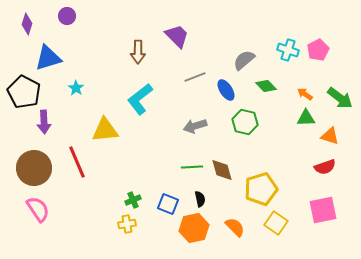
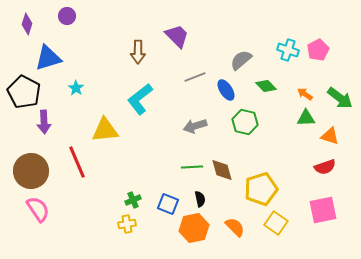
gray semicircle: moved 3 px left
brown circle: moved 3 px left, 3 px down
